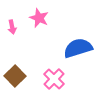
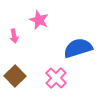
pink star: moved 2 px down
pink arrow: moved 2 px right, 9 px down
pink cross: moved 2 px right, 1 px up
